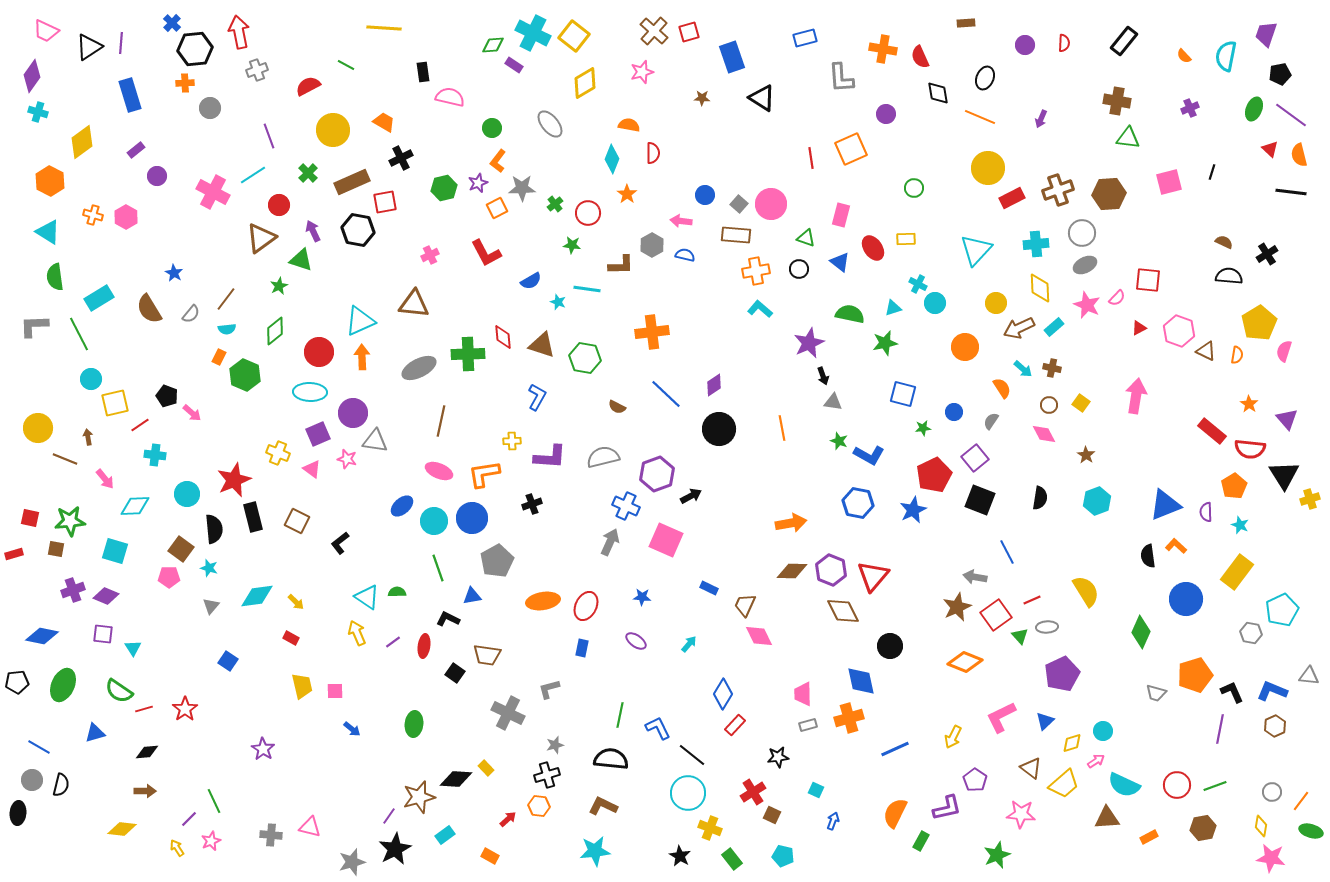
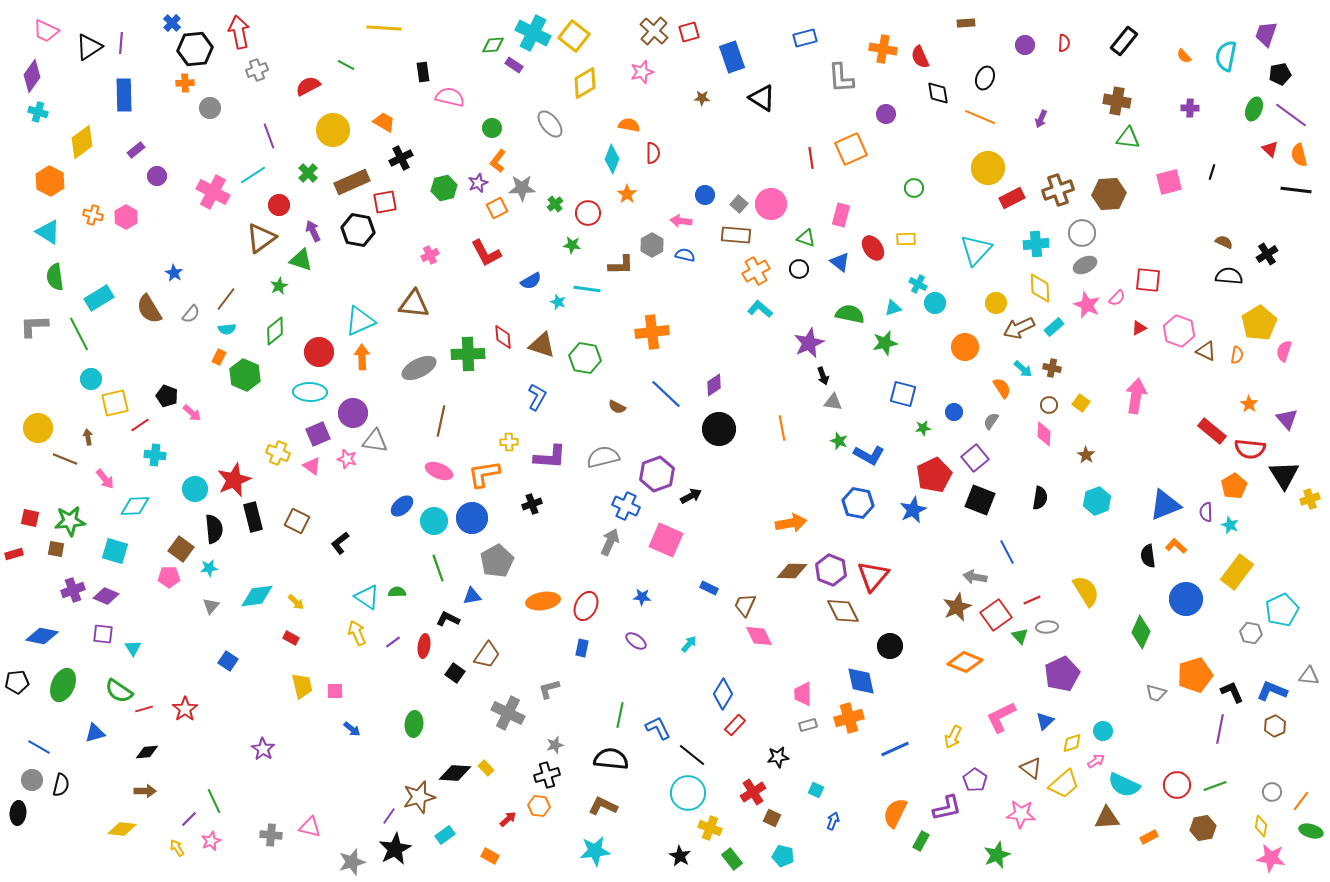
blue rectangle at (130, 95): moved 6 px left; rotated 16 degrees clockwise
purple cross at (1190, 108): rotated 24 degrees clockwise
black line at (1291, 192): moved 5 px right, 2 px up
orange cross at (756, 271): rotated 20 degrees counterclockwise
pink diamond at (1044, 434): rotated 30 degrees clockwise
yellow cross at (512, 441): moved 3 px left, 1 px down
pink triangle at (312, 469): moved 3 px up
cyan circle at (187, 494): moved 8 px right, 5 px up
cyan star at (1240, 525): moved 10 px left
cyan star at (209, 568): rotated 24 degrees counterclockwise
brown trapezoid at (487, 655): rotated 64 degrees counterclockwise
black diamond at (456, 779): moved 1 px left, 6 px up
brown square at (772, 815): moved 3 px down
